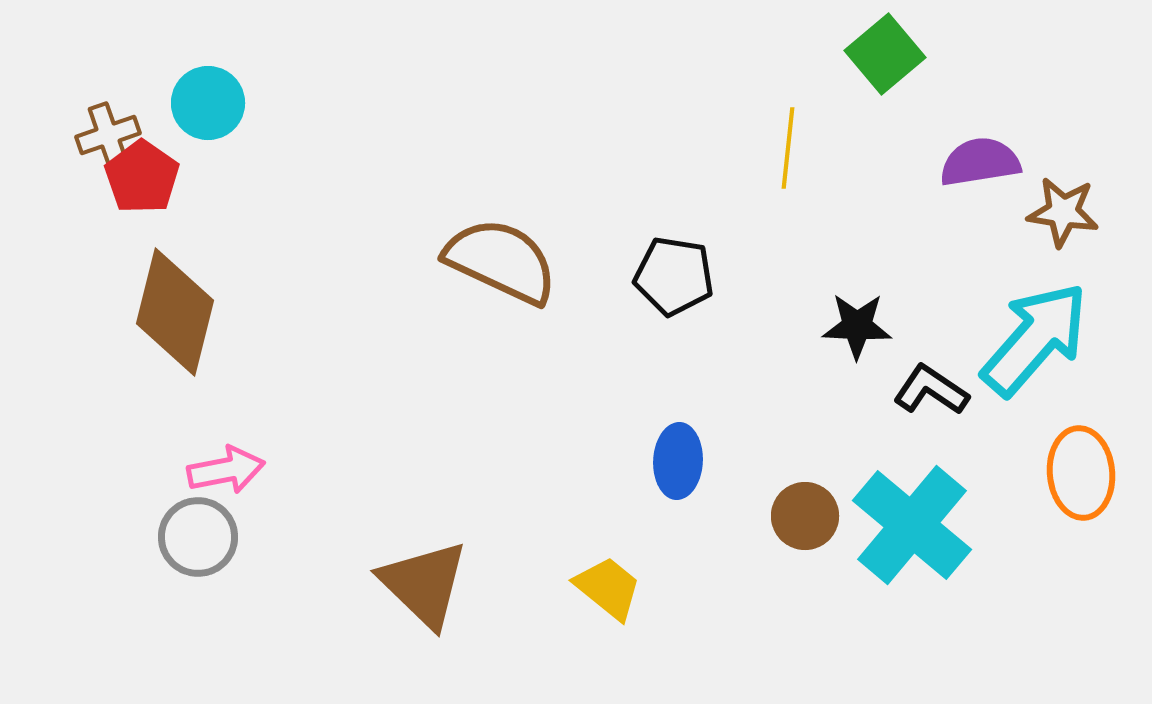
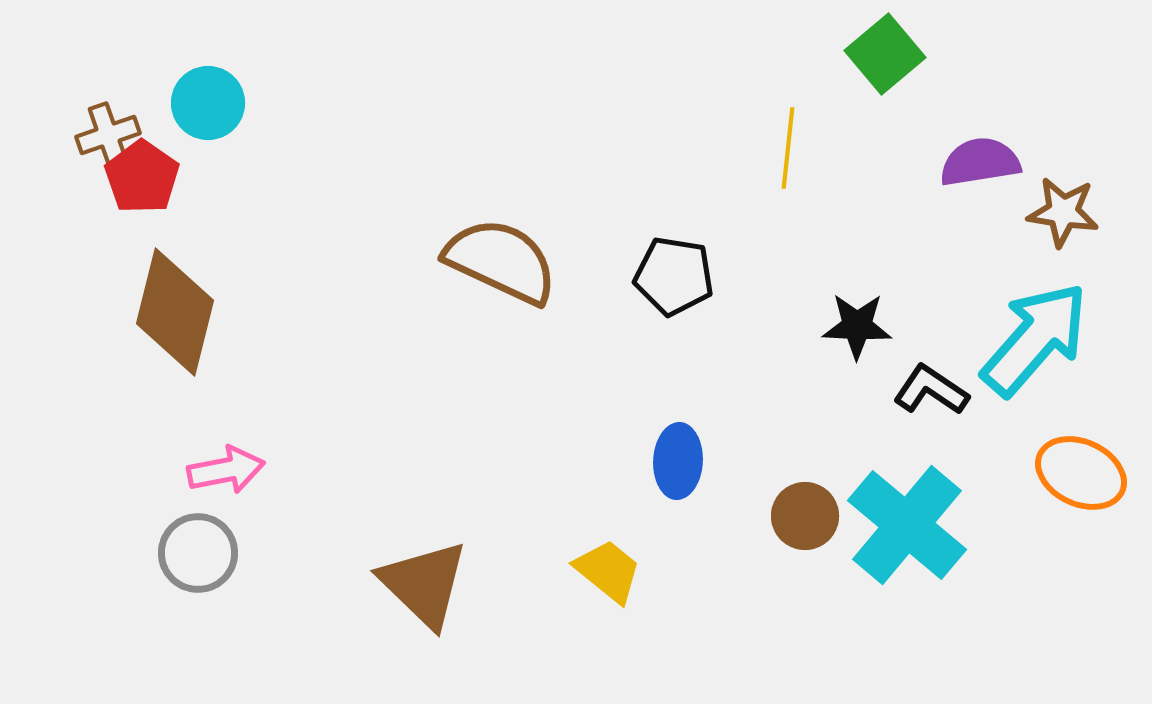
orange ellipse: rotated 60 degrees counterclockwise
cyan cross: moved 5 px left
gray circle: moved 16 px down
yellow trapezoid: moved 17 px up
